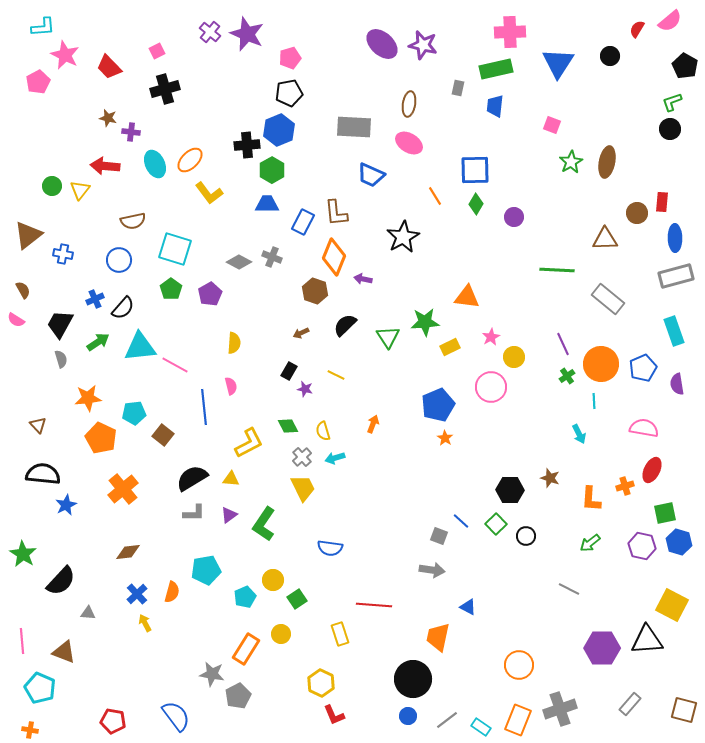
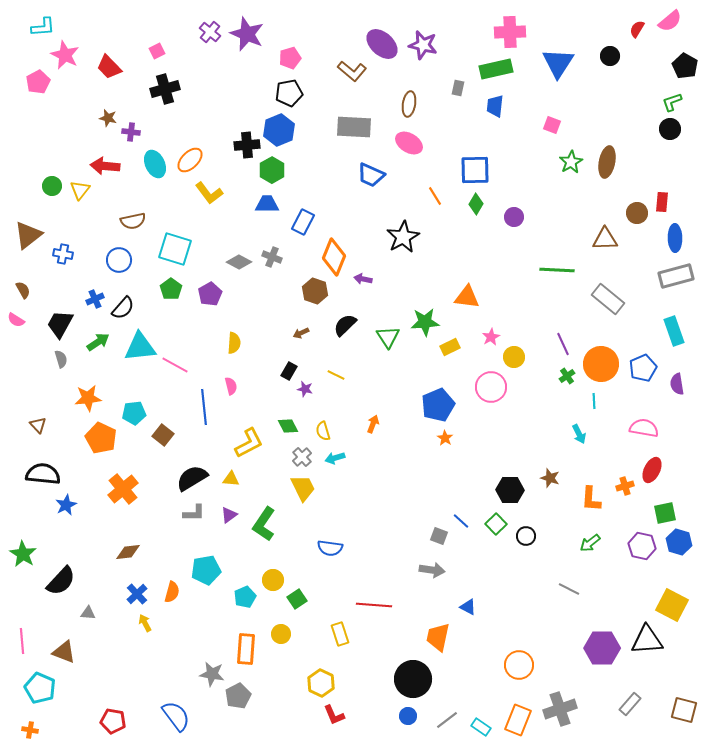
brown L-shape at (336, 213): moved 16 px right, 142 px up; rotated 44 degrees counterclockwise
orange rectangle at (246, 649): rotated 28 degrees counterclockwise
